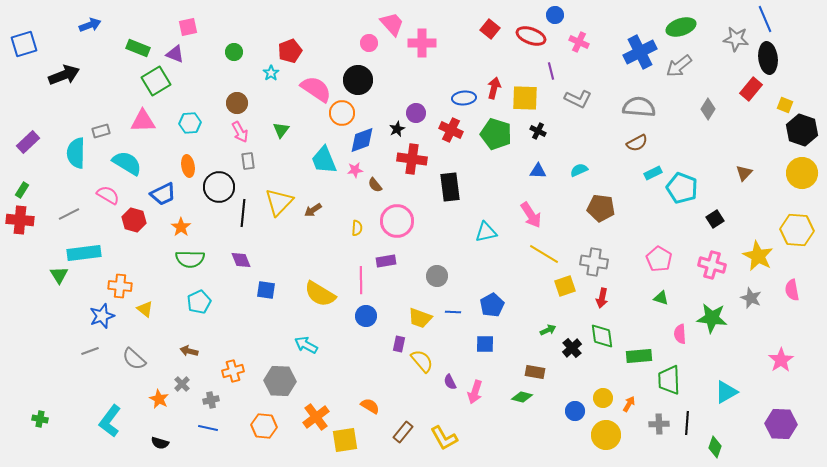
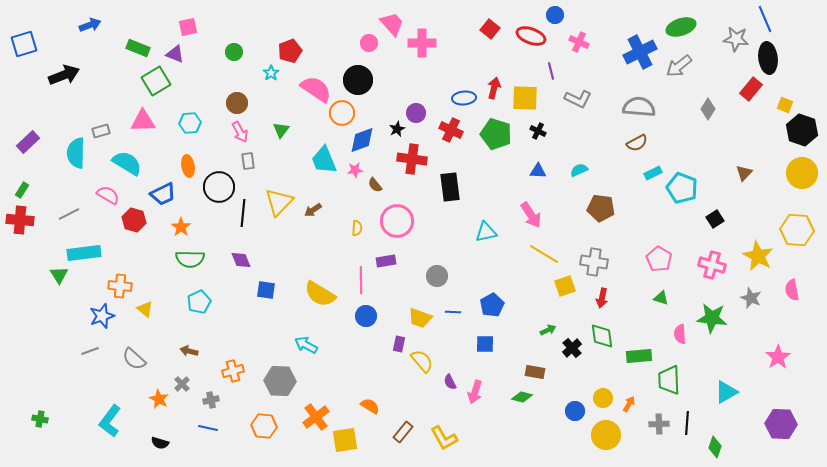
pink star at (781, 360): moved 3 px left, 3 px up
